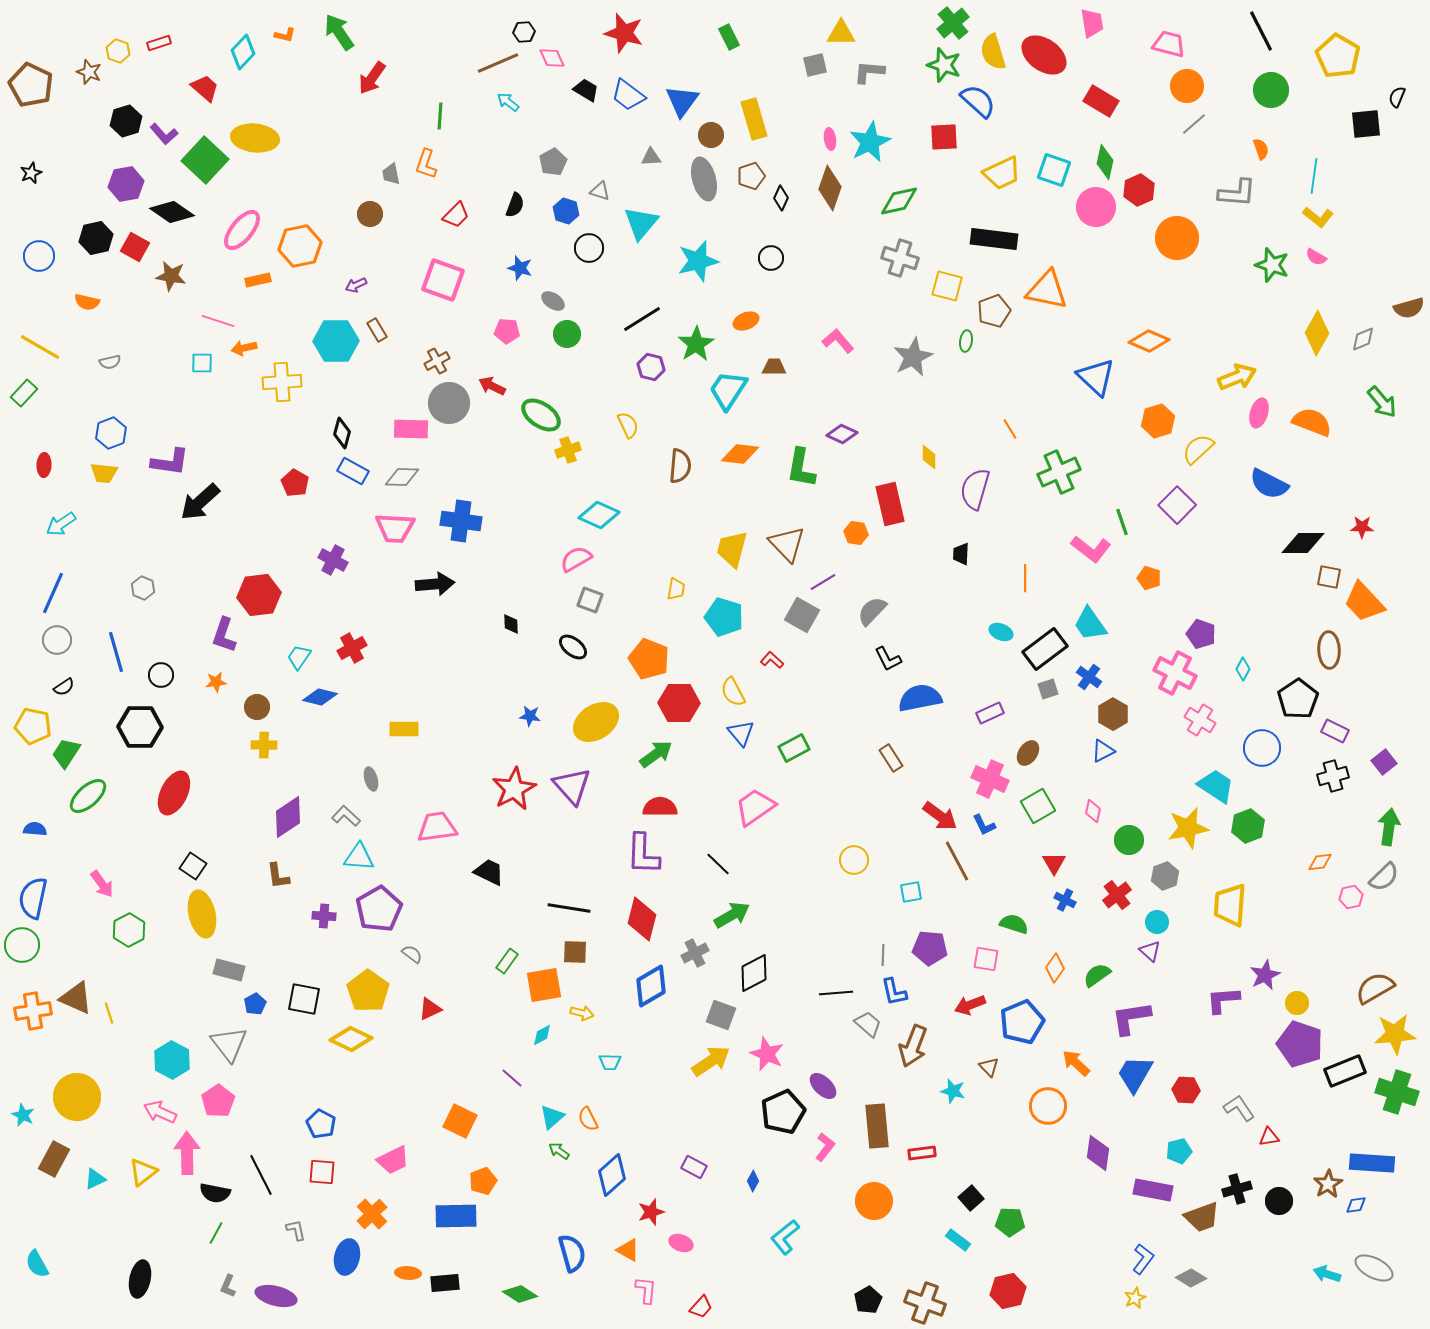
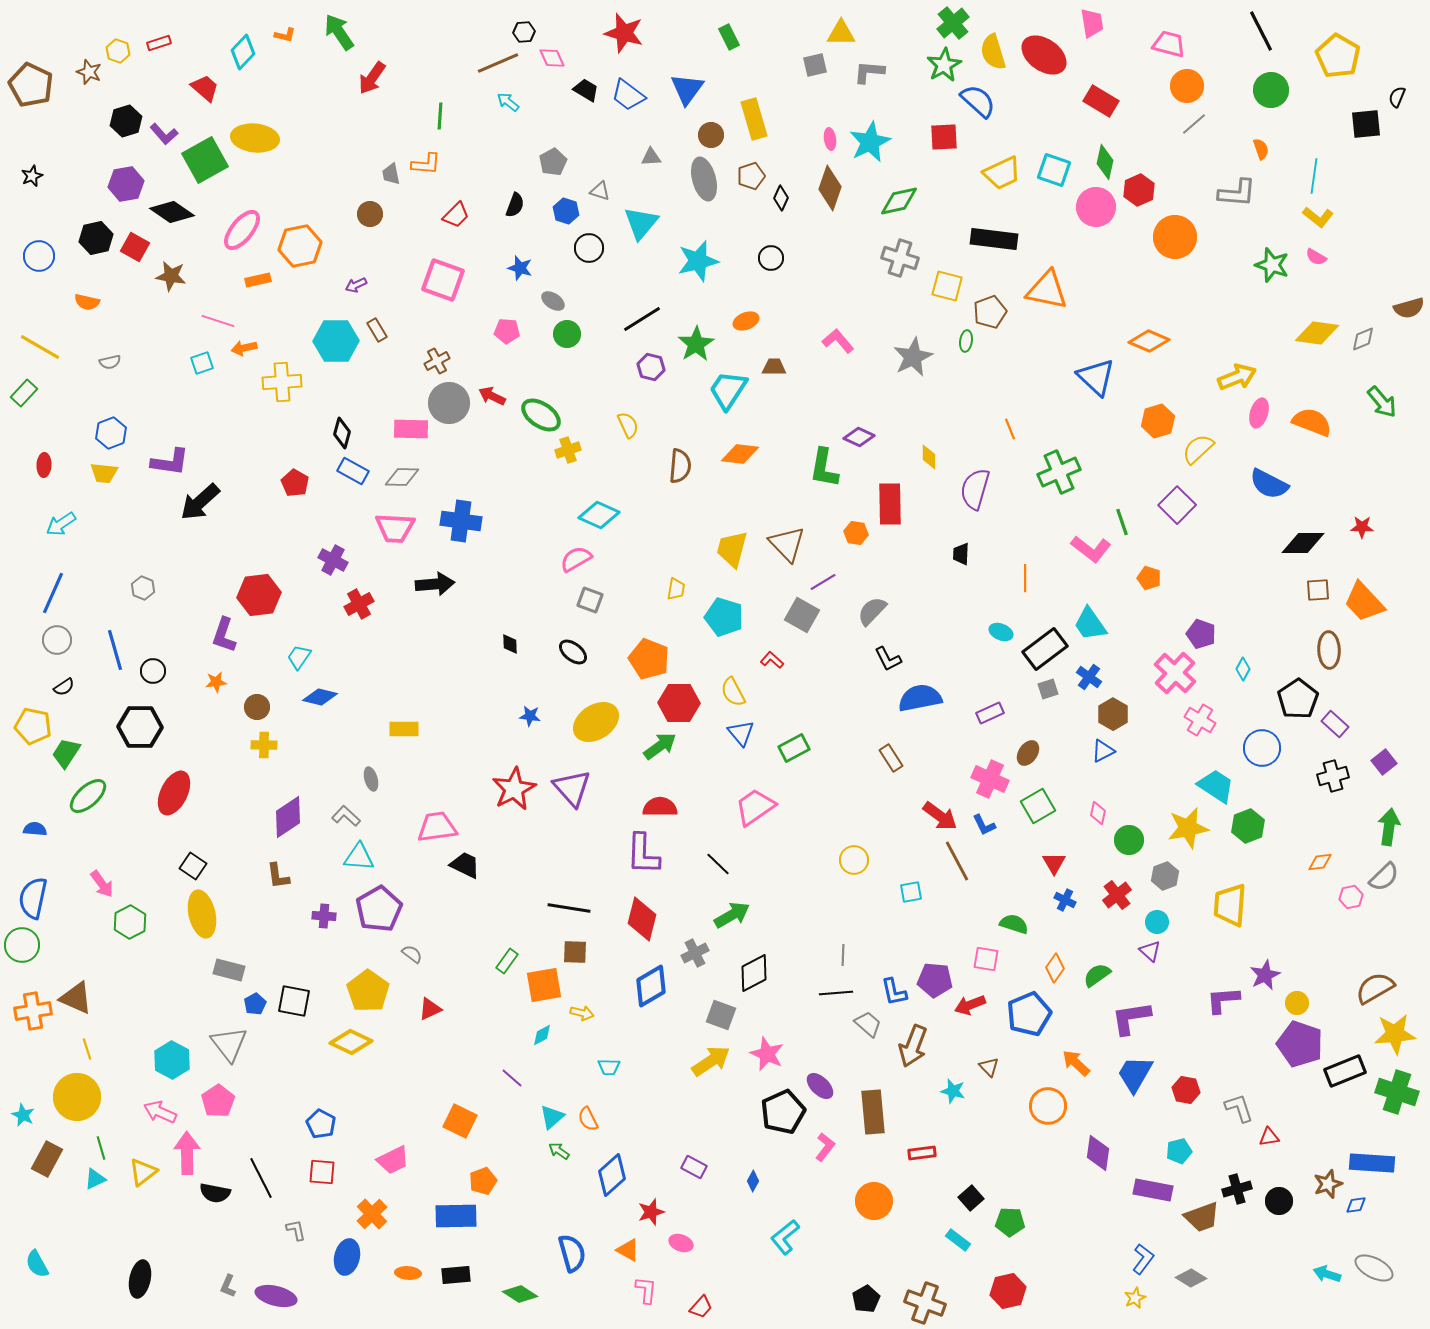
green star at (944, 65): rotated 24 degrees clockwise
blue triangle at (682, 101): moved 5 px right, 12 px up
green square at (205, 160): rotated 18 degrees clockwise
orange L-shape at (426, 164): rotated 104 degrees counterclockwise
black star at (31, 173): moved 1 px right, 3 px down
orange circle at (1177, 238): moved 2 px left, 1 px up
brown pentagon at (994, 311): moved 4 px left, 1 px down
yellow diamond at (1317, 333): rotated 69 degrees clockwise
cyan square at (202, 363): rotated 20 degrees counterclockwise
red arrow at (492, 386): moved 10 px down
orange line at (1010, 429): rotated 10 degrees clockwise
purple diamond at (842, 434): moved 17 px right, 3 px down
green L-shape at (801, 468): moved 23 px right
red rectangle at (890, 504): rotated 12 degrees clockwise
brown square at (1329, 577): moved 11 px left, 13 px down; rotated 15 degrees counterclockwise
black diamond at (511, 624): moved 1 px left, 20 px down
black ellipse at (573, 647): moved 5 px down
red cross at (352, 648): moved 7 px right, 44 px up
blue line at (116, 652): moved 1 px left, 2 px up
pink cross at (1175, 673): rotated 15 degrees clockwise
black circle at (161, 675): moved 8 px left, 4 px up
purple rectangle at (1335, 731): moved 7 px up; rotated 16 degrees clockwise
green arrow at (656, 754): moved 4 px right, 8 px up
purple triangle at (572, 786): moved 2 px down
pink diamond at (1093, 811): moved 5 px right, 2 px down
black trapezoid at (489, 872): moved 24 px left, 7 px up
green hexagon at (129, 930): moved 1 px right, 8 px up
purple pentagon at (930, 948): moved 5 px right, 32 px down
gray line at (883, 955): moved 40 px left
black square at (304, 999): moved 10 px left, 2 px down
yellow line at (109, 1013): moved 22 px left, 36 px down
blue pentagon at (1022, 1022): moved 7 px right, 8 px up
yellow diamond at (351, 1039): moved 3 px down
cyan trapezoid at (610, 1062): moved 1 px left, 5 px down
purple ellipse at (823, 1086): moved 3 px left
red hexagon at (1186, 1090): rotated 8 degrees clockwise
gray L-shape at (1239, 1108): rotated 16 degrees clockwise
brown rectangle at (877, 1126): moved 4 px left, 14 px up
brown rectangle at (54, 1159): moved 7 px left
black line at (261, 1175): moved 3 px down
brown star at (1328, 1184): rotated 12 degrees clockwise
green line at (216, 1233): moved 115 px left, 85 px up; rotated 45 degrees counterclockwise
black rectangle at (445, 1283): moved 11 px right, 8 px up
black pentagon at (868, 1300): moved 2 px left, 1 px up
